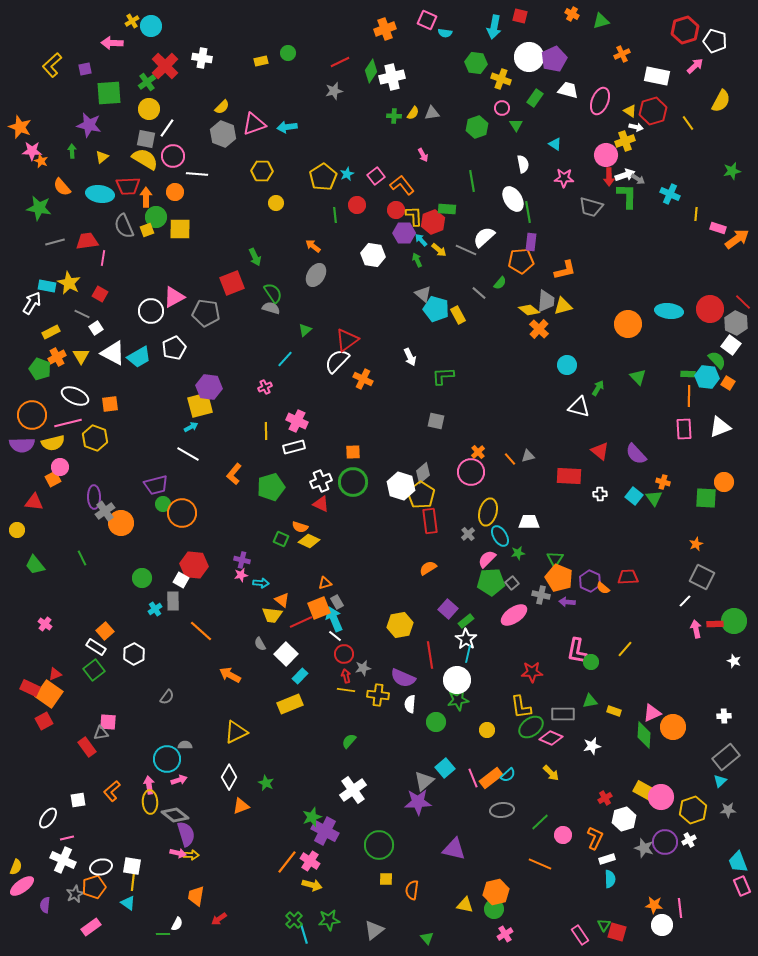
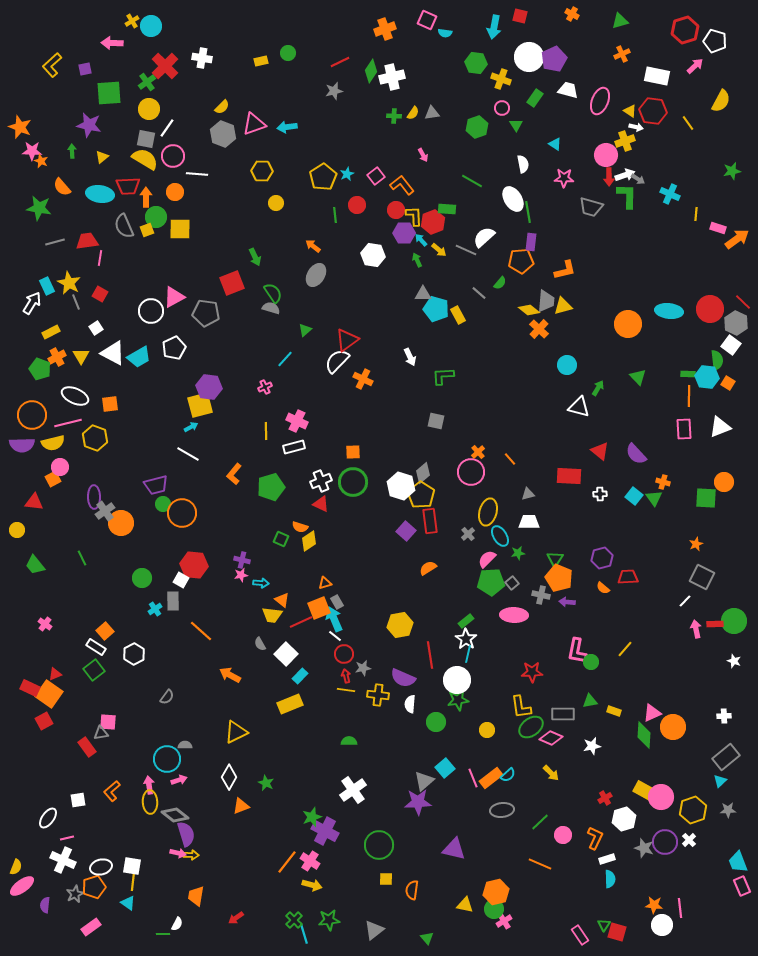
green triangle at (601, 21): moved 19 px right
red hexagon at (653, 111): rotated 24 degrees clockwise
green line at (472, 181): rotated 50 degrees counterclockwise
pink line at (103, 258): moved 3 px left
cyan rectangle at (47, 286): rotated 54 degrees clockwise
gray triangle at (423, 294): rotated 42 degrees counterclockwise
gray line at (82, 314): moved 6 px left, 12 px up; rotated 42 degrees clockwise
green semicircle at (717, 360): rotated 36 degrees clockwise
gray triangle at (528, 456): moved 38 px down
yellow diamond at (309, 541): rotated 60 degrees counterclockwise
purple hexagon at (590, 581): moved 12 px right, 23 px up; rotated 20 degrees clockwise
purple square at (448, 609): moved 42 px left, 78 px up
pink ellipse at (514, 615): rotated 36 degrees clockwise
green semicircle at (349, 741): rotated 49 degrees clockwise
white cross at (689, 840): rotated 16 degrees counterclockwise
red arrow at (219, 919): moved 17 px right, 1 px up
pink cross at (505, 934): moved 1 px left, 13 px up
